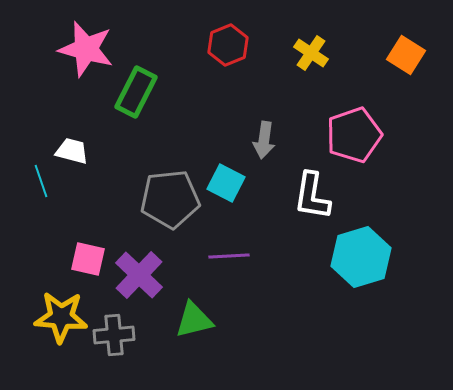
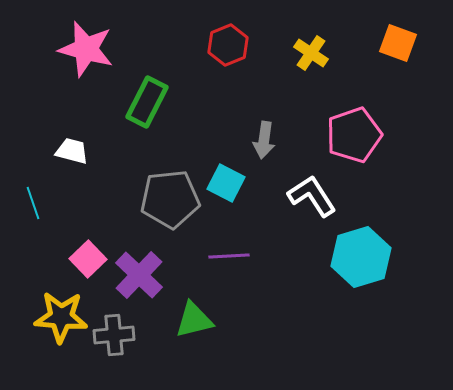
orange square: moved 8 px left, 12 px up; rotated 12 degrees counterclockwise
green rectangle: moved 11 px right, 10 px down
cyan line: moved 8 px left, 22 px down
white L-shape: rotated 138 degrees clockwise
pink square: rotated 33 degrees clockwise
